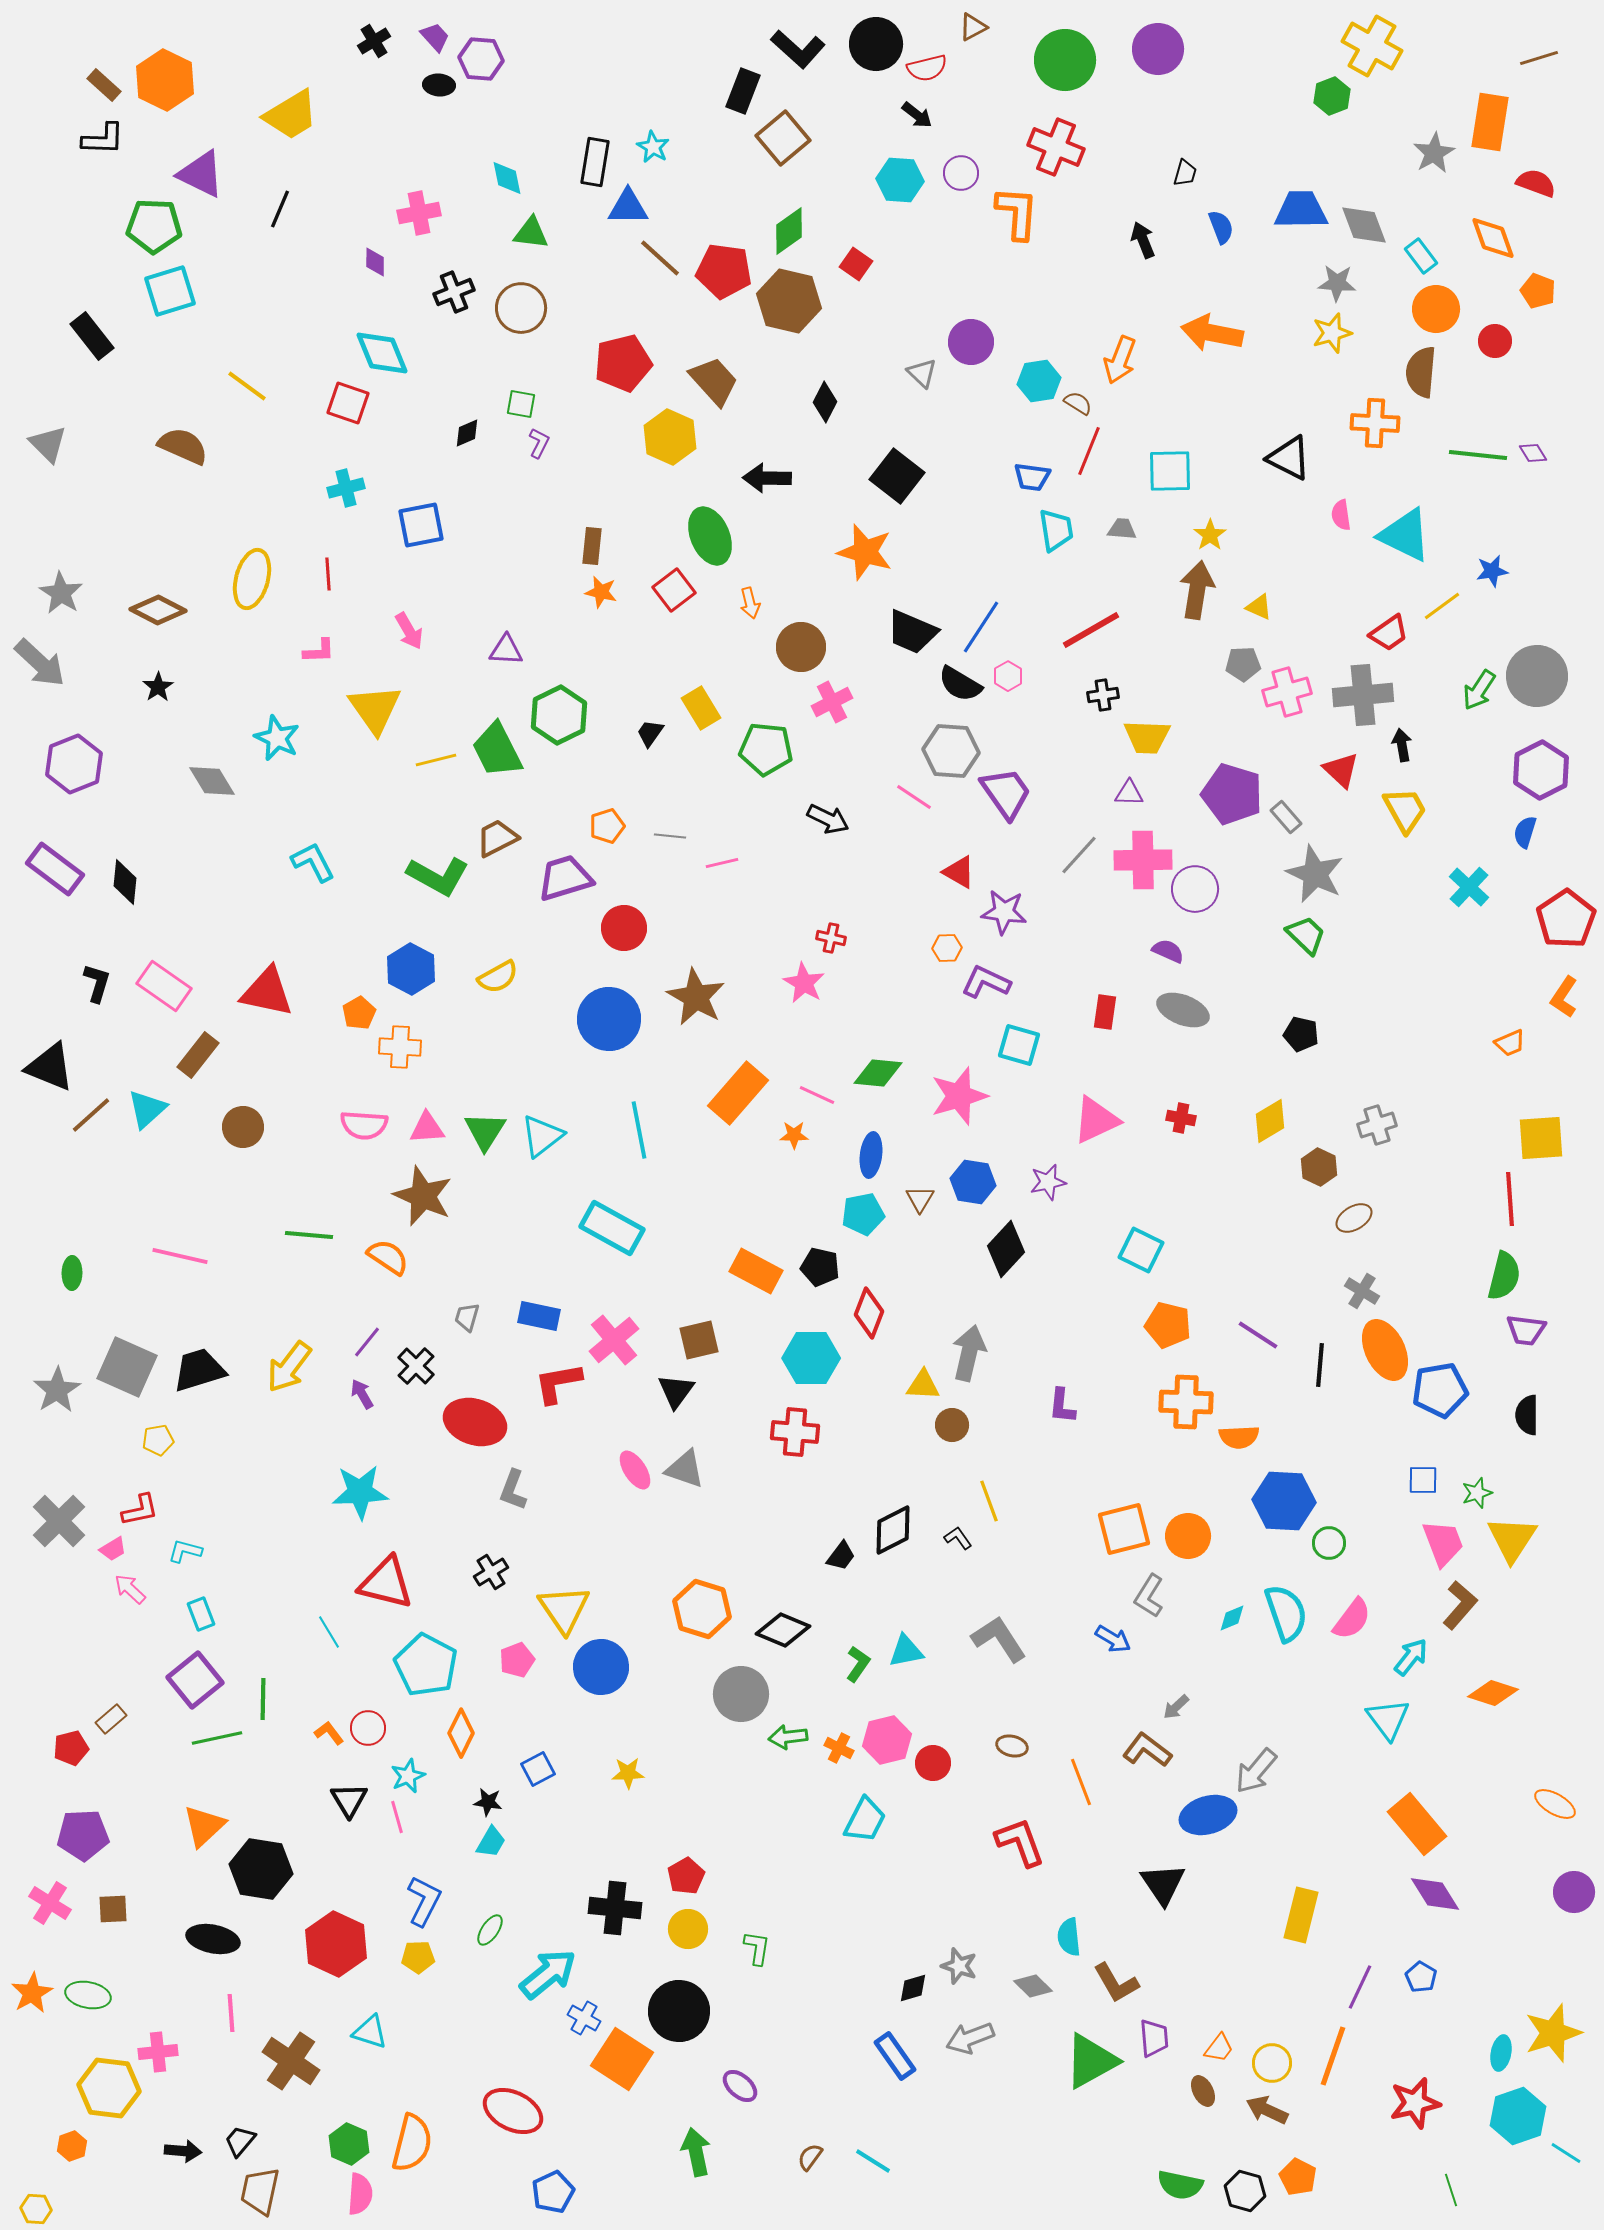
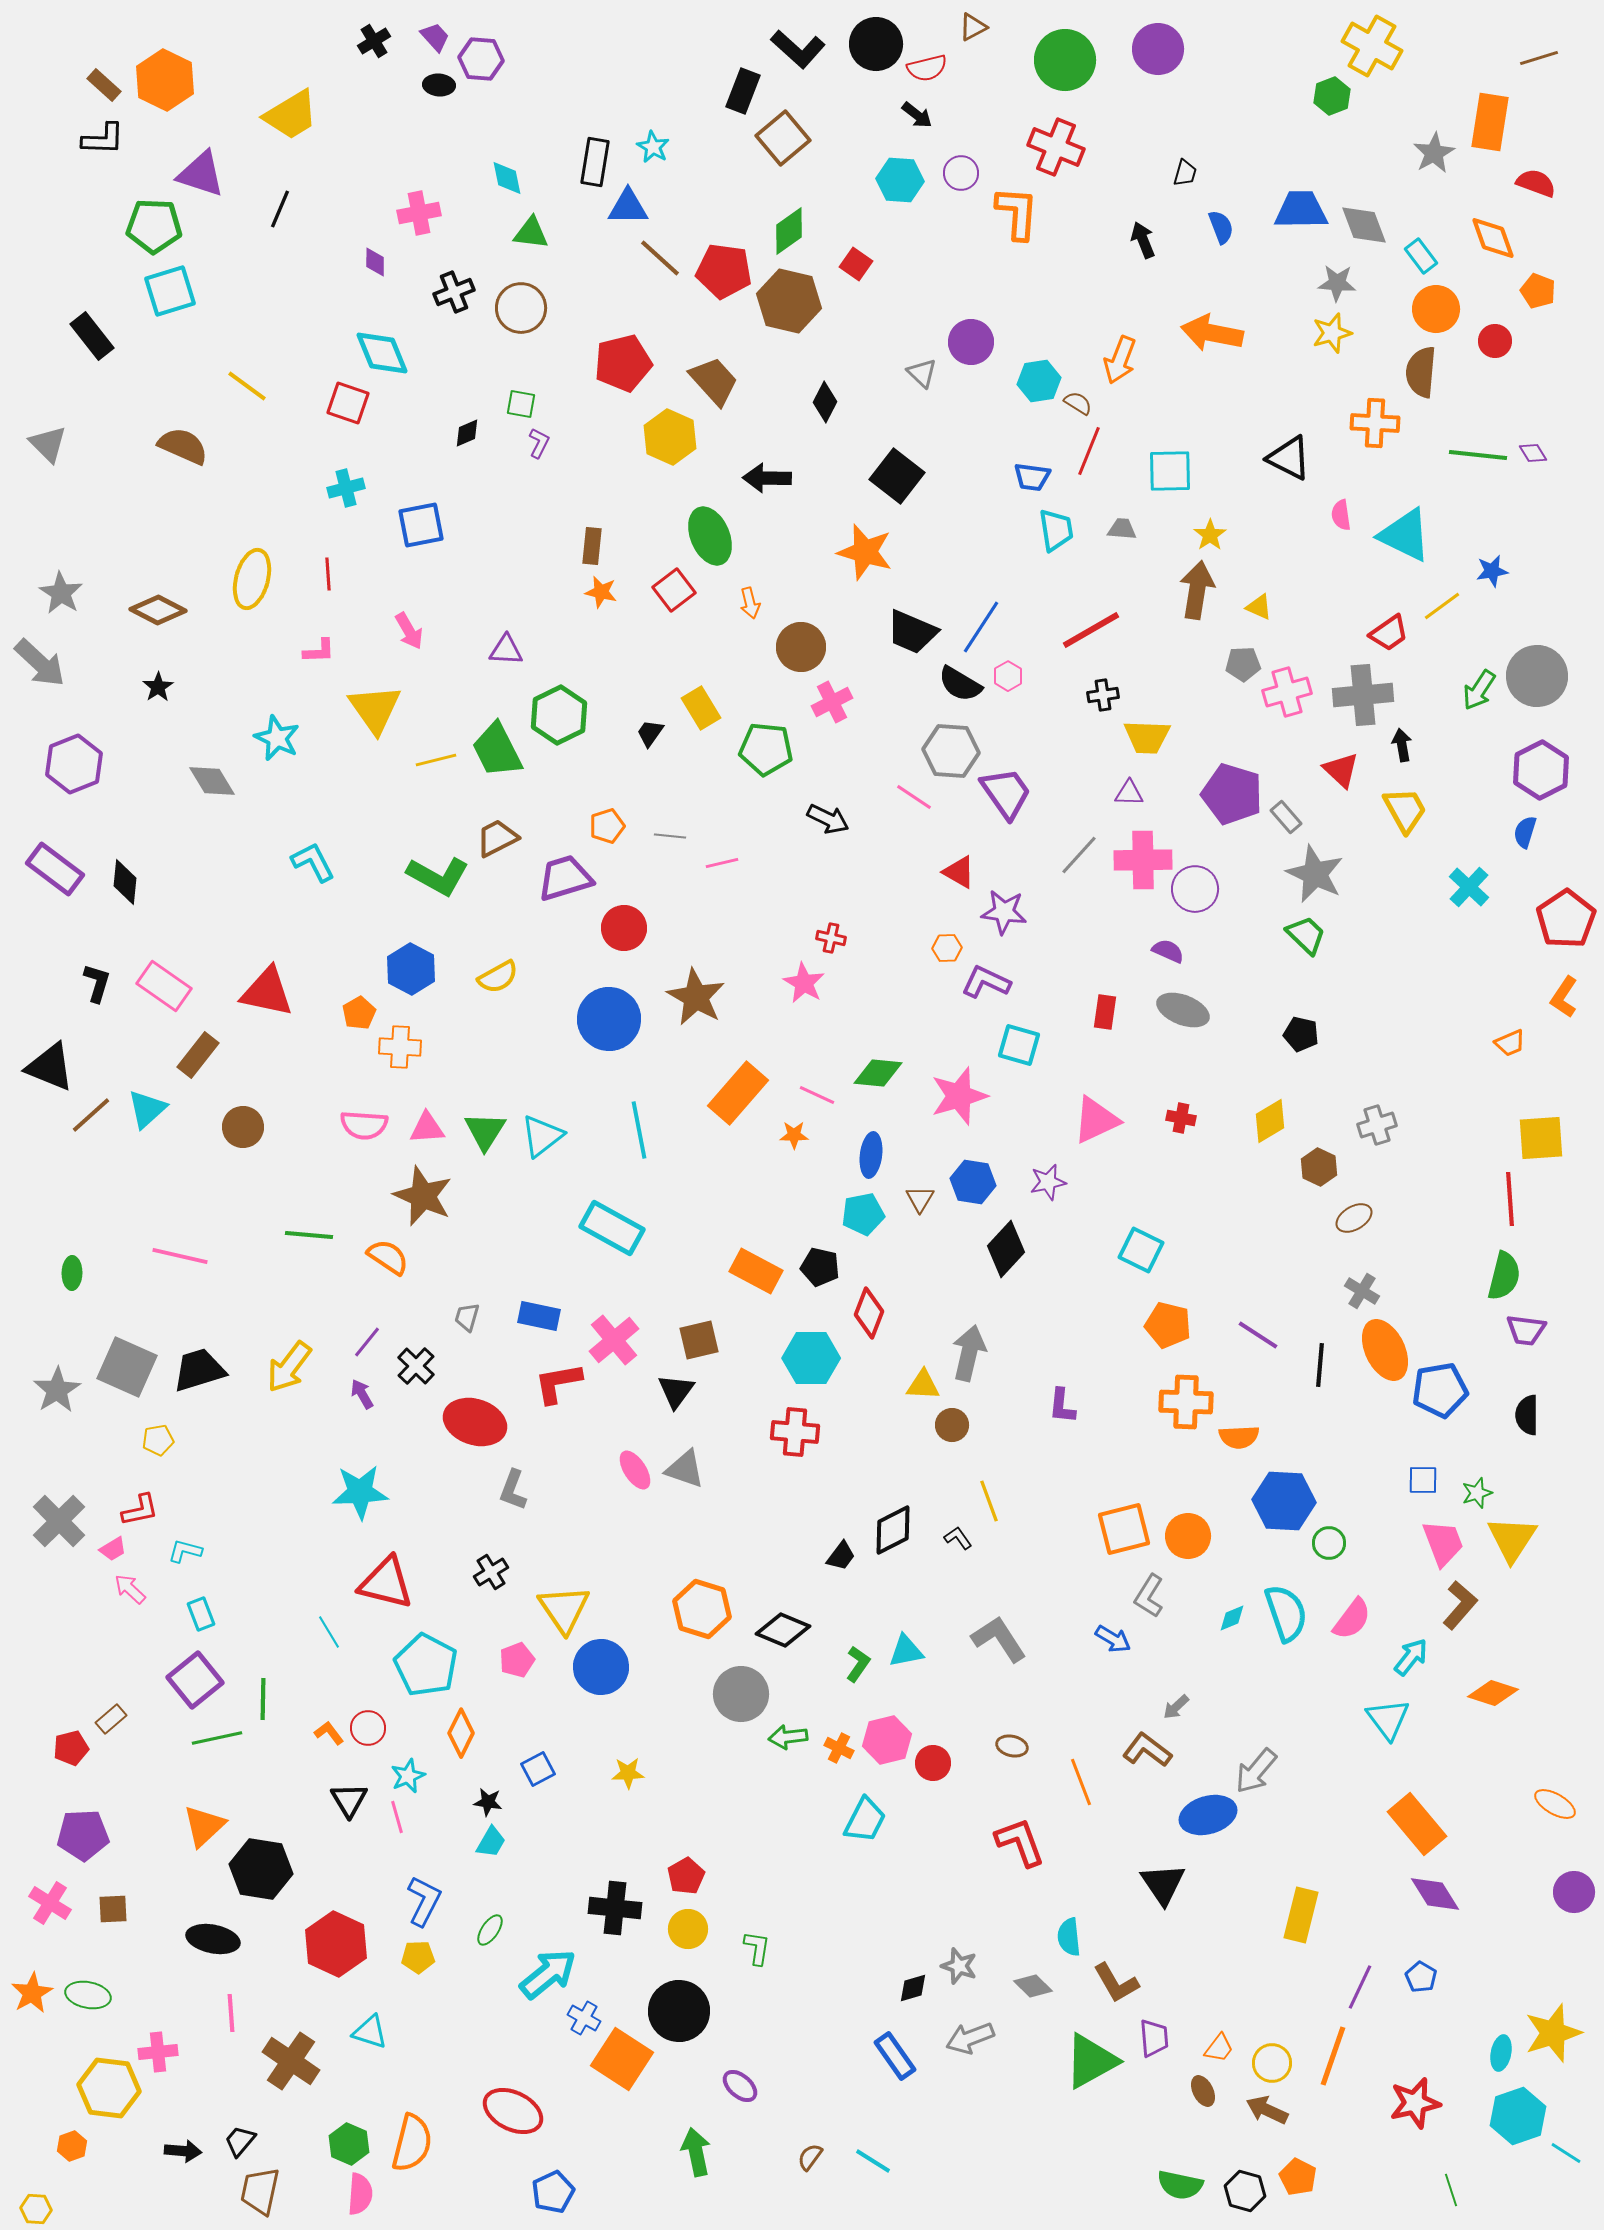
purple triangle at (201, 174): rotated 8 degrees counterclockwise
